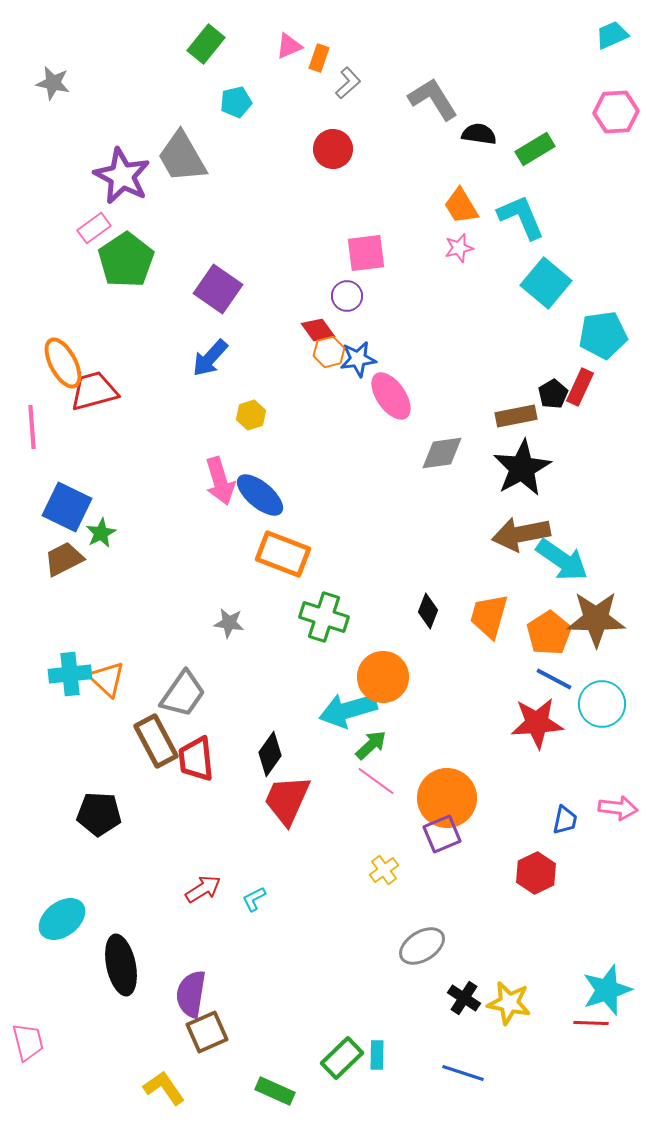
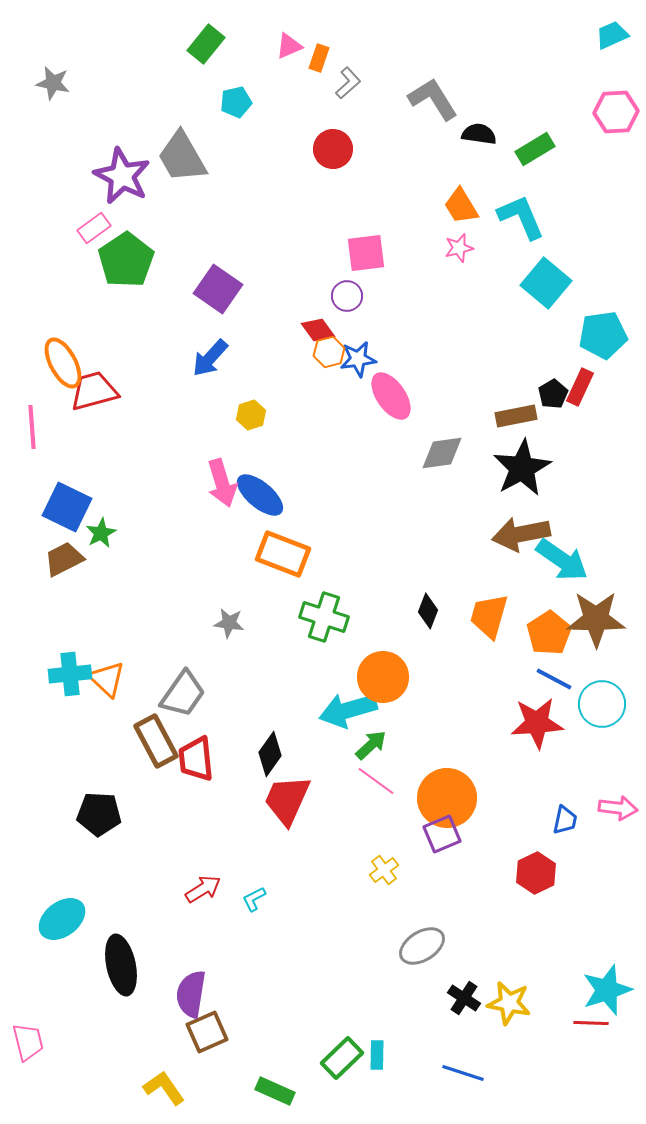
pink arrow at (220, 481): moved 2 px right, 2 px down
